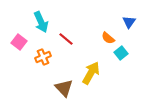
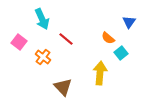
cyan arrow: moved 1 px right, 3 px up
orange cross: rotated 28 degrees counterclockwise
yellow arrow: moved 9 px right; rotated 25 degrees counterclockwise
brown triangle: moved 1 px left, 1 px up
